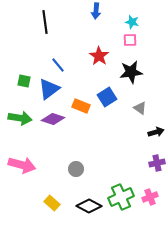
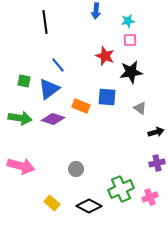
cyan star: moved 4 px left, 1 px up; rotated 24 degrees counterclockwise
red star: moved 6 px right; rotated 12 degrees counterclockwise
blue square: rotated 36 degrees clockwise
pink arrow: moved 1 px left, 1 px down
green cross: moved 8 px up
